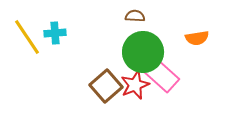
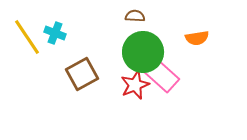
cyan cross: rotated 25 degrees clockwise
brown square: moved 24 px left, 12 px up; rotated 12 degrees clockwise
